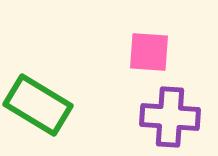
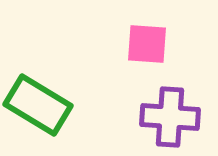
pink square: moved 2 px left, 8 px up
